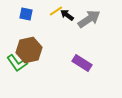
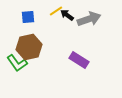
blue square: moved 2 px right, 3 px down; rotated 16 degrees counterclockwise
gray arrow: rotated 15 degrees clockwise
brown hexagon: moved 3 px up
purple rectangle: moved 3 px left, 3 px up
